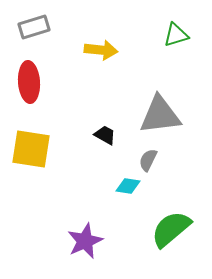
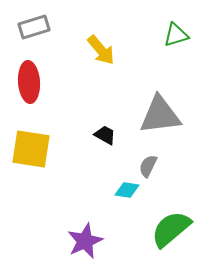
yellow arrow: rotated 44 degrees clockwise
gray semicircle: moved 6 px down
cyan diamond: moved 1 px left, 4 px down
